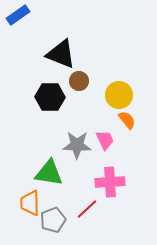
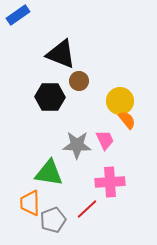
yellow circle: moved 1 px right, 6 px down
